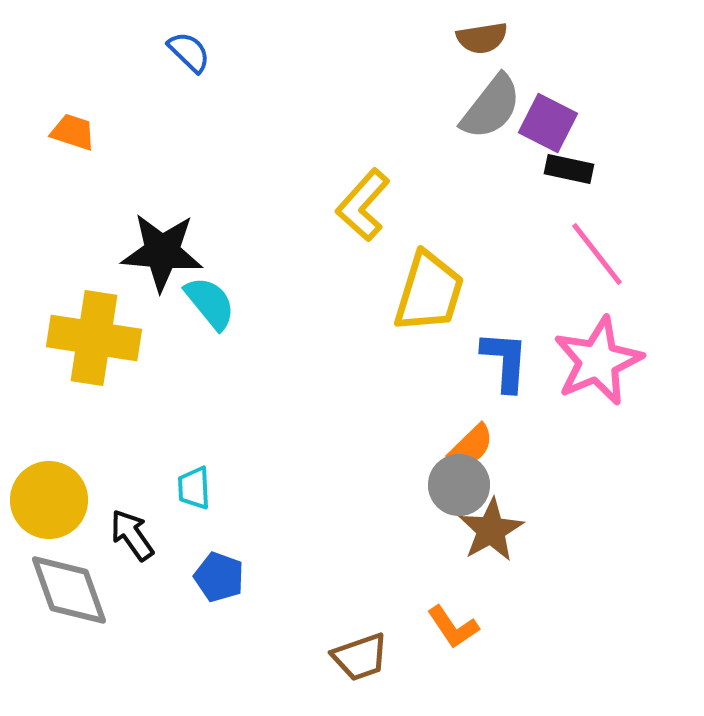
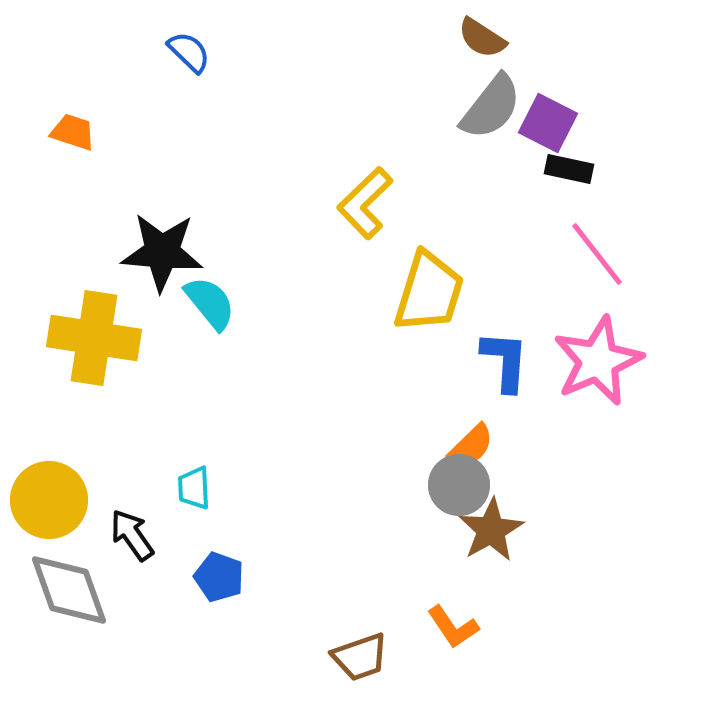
brown semicircle: rotated 42 degrees clockwise
yellow L-shape: moved 2 px right, 2 px up; rotated 4 degrees clockwise
